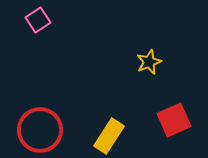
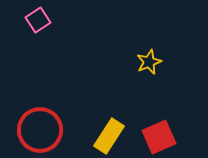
red square: moved 15 px left, 17 px down
